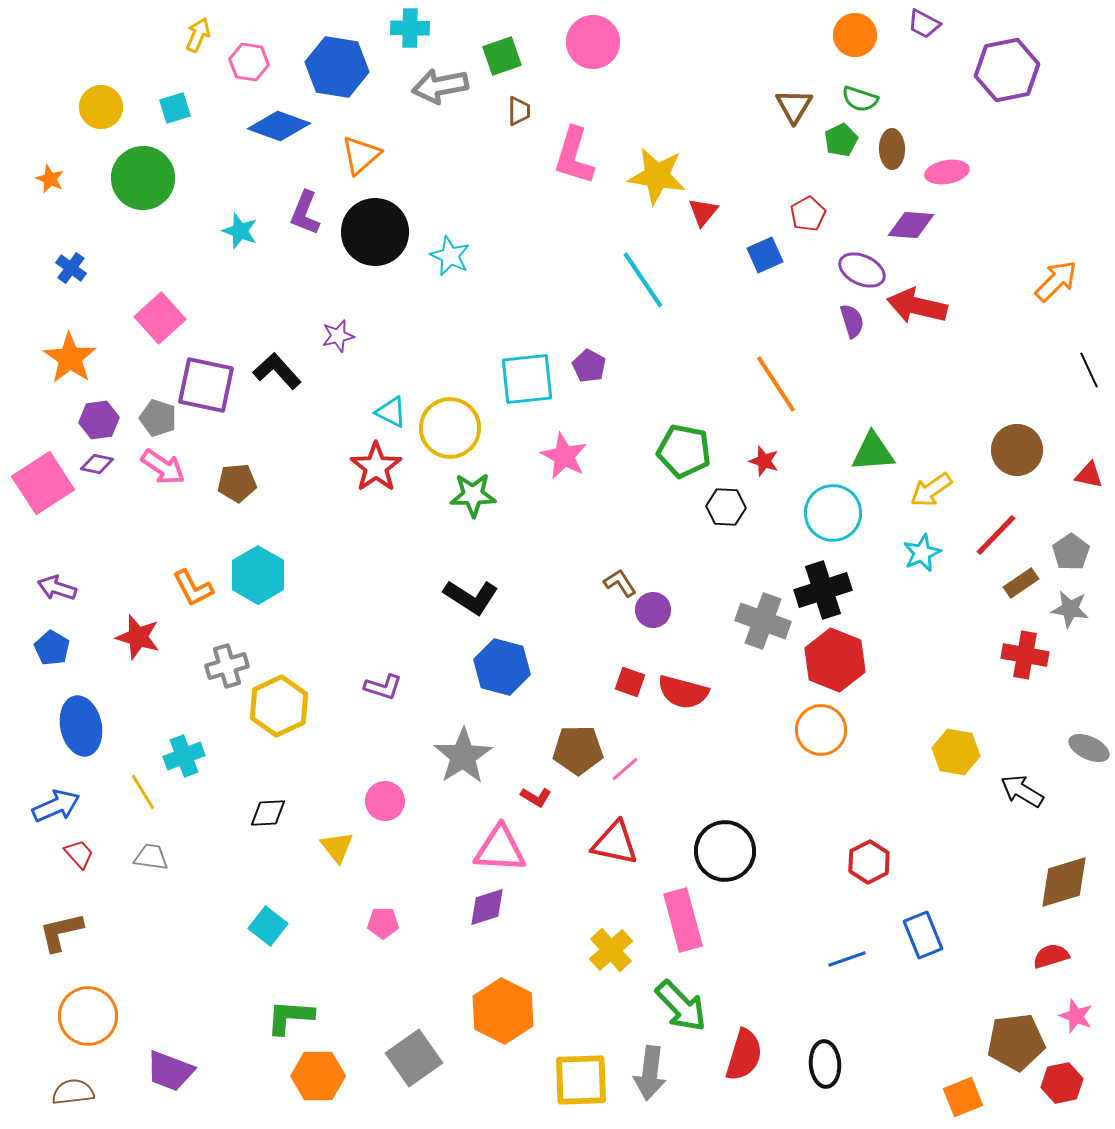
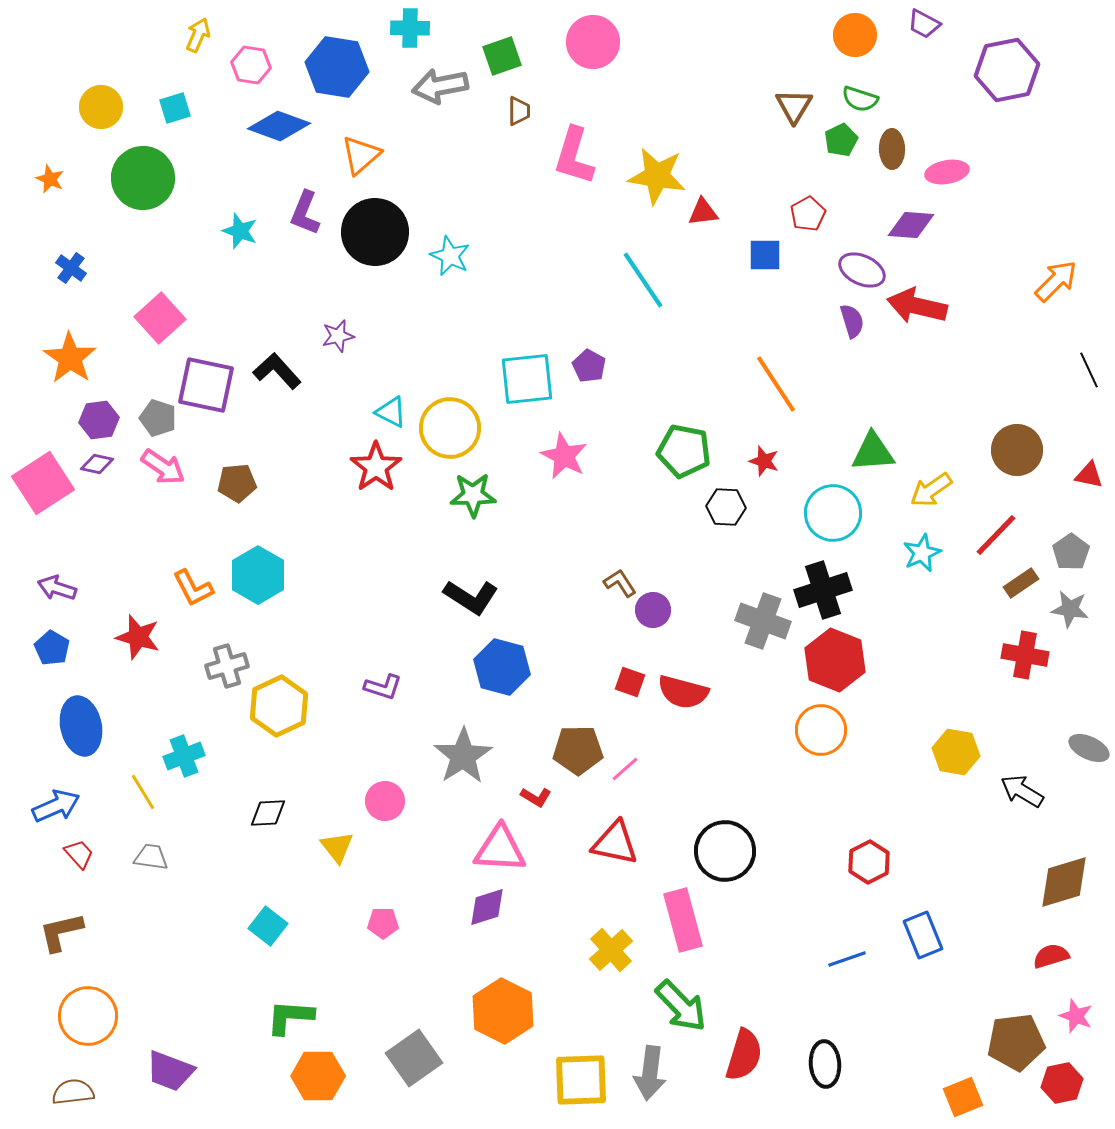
pink hexagon at (249, 62): moved 2 px right, 3 px down
red triangle at (703, 212): rotated 44 degrees clockwise
blue square at (765, 255): rotated 24 degrees clockwise
